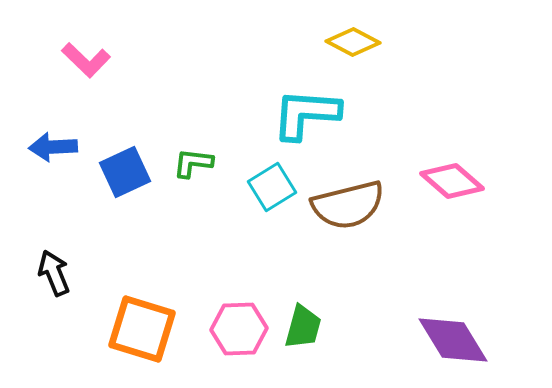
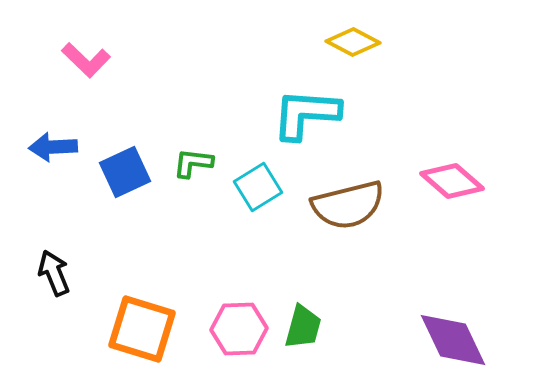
cyan square: moved 14 px left
purple diamond: rotated 6 degrees clockwise
